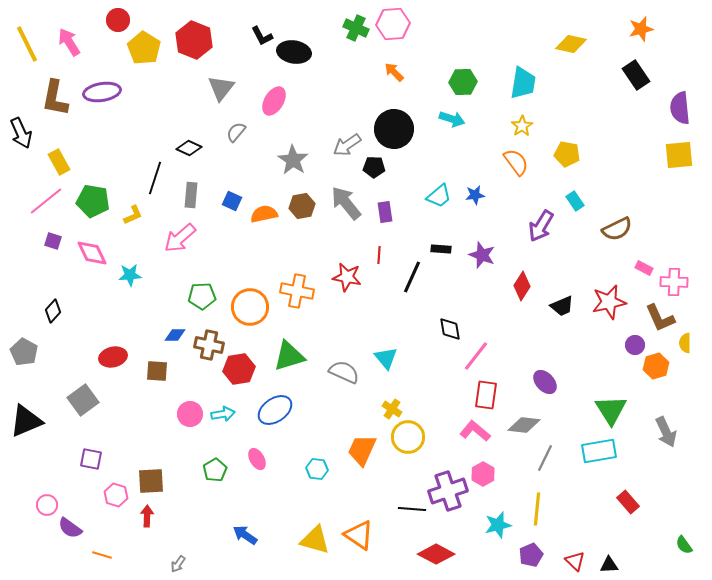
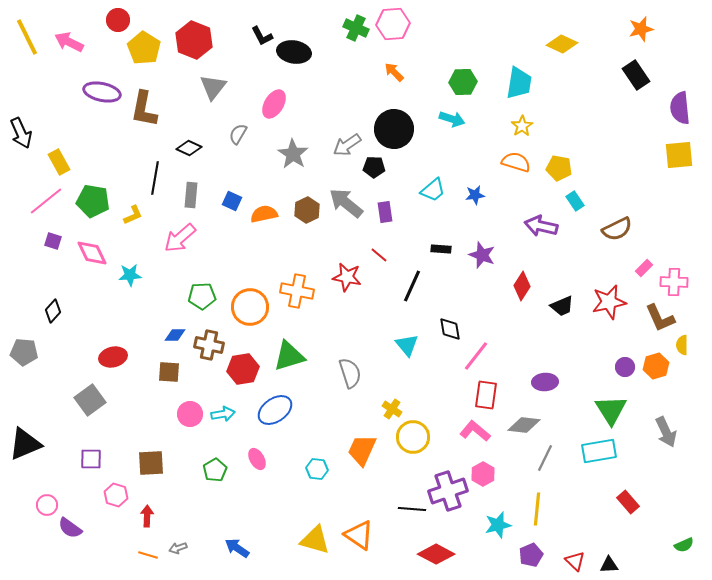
pink arrow at (69, 42): rotated 32 degrees counterclockwise
yellow line at (27, 44): moved 7 px up
yellow diamond at (571, 44): moved 9 px left; rotated 12 degrees clockwise
cyan trapezoid at (523, 83): moved 4 px left
gray triangle at (221, 88): moved 8 px left, 1 px up
purple ellipse at (102, 92): rotated 21 degrees clockwise
brown L-shape at (55, 98): moved 89 px right, 11 px down
pink ellipse at (274, 101): moved 3 px down
gray semicircle at (236, 132): moved 2 px right, 2 px down; rotated 10 degrees counterclockwise
yellow pentagon at (567, 154): moved 8 px left, 14 px down
gray star at (293, 160): moved 6 px up
orange semicircle at (516, 162): rotated 36 degrees counterclockwise
black line at (155, 178): rotated 8 degrees counterclockwise
cyan trapezoid at (439, 196): moved 6 px left, 6 px up
gray arrow at (346, 203): rotated 12 degrees counterclockwise
brown hexagon at (302, 206): moved 5 px right, 4 px down; rotated 15 degrees counterclockwise
purple arrow at (541, 226): rotated 72 degrees clockwise
red line at (379, 255): rotated 54 degrees counterclockwise
pink rectangle at (644, 268): rotated 72 degrees counterclockwise
black line at (412, 277): moved 9 px down
yellow semicircle at (685, 343): moved 3 px left, 2 px down
purple circle at (635, 345): moved 10 px left, 22 px down
gray pentagon at (24, 352): rotated 24 degrees counterclockwise
cyan triangle at (386, 358): moved 21 px right, 13 px up
red hexagon at (239, 369): moved 4 px right
brown square at (157, 371): moved 12 px right, 1 px down
gray semicircle at (344, 372): moved 6 px right, 1 px down; rotated 48 degrees clockwise
purple ellipse at (545, 382): rotated 50 degrees counterclockwise
gray square at (83, 400): moved 7 px right
black triangle at (26, 421): moved 1 px left, 23 px down
yellow circle at (408, 437): moved 5 px right
purple square at (91, 459): rotated 10 degrees counterclockwise
brown square at (151, 481): moved 18 px up
blue arrow at (245, 535): moved 8 px left, 13 px down
green semicircle at (684, 545): rotated 78 degrees counterclockwise
orange line at (102, 555): moved 46 px right
gray arrow at (178, 564): moved 16 px up; rotated 36 degrees clockwise
